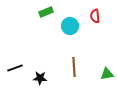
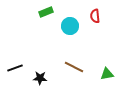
brown line: rotated 60 degrees counterclockwise
